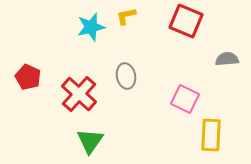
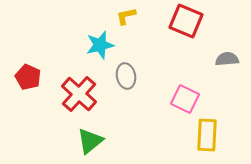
cyan star: moved 9 px right, 18 px down
yellow rectangle: moved 4 px left
green triangle: rotated 16 degrees clockwise
